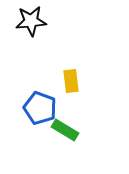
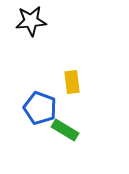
yellow rectangle: moved 1 px right, 1 px down
